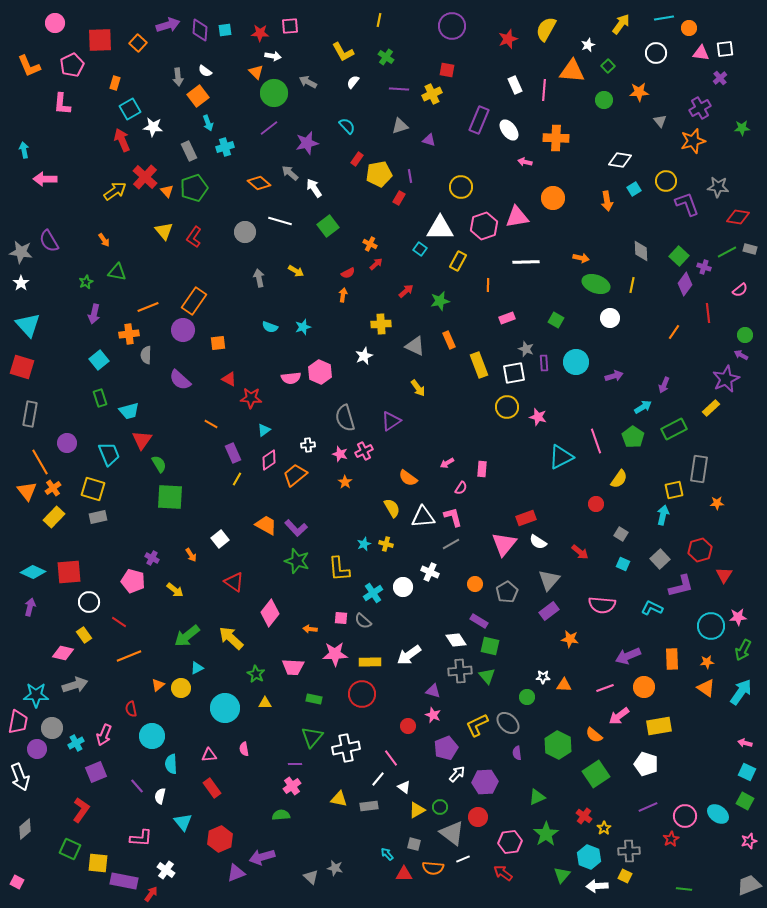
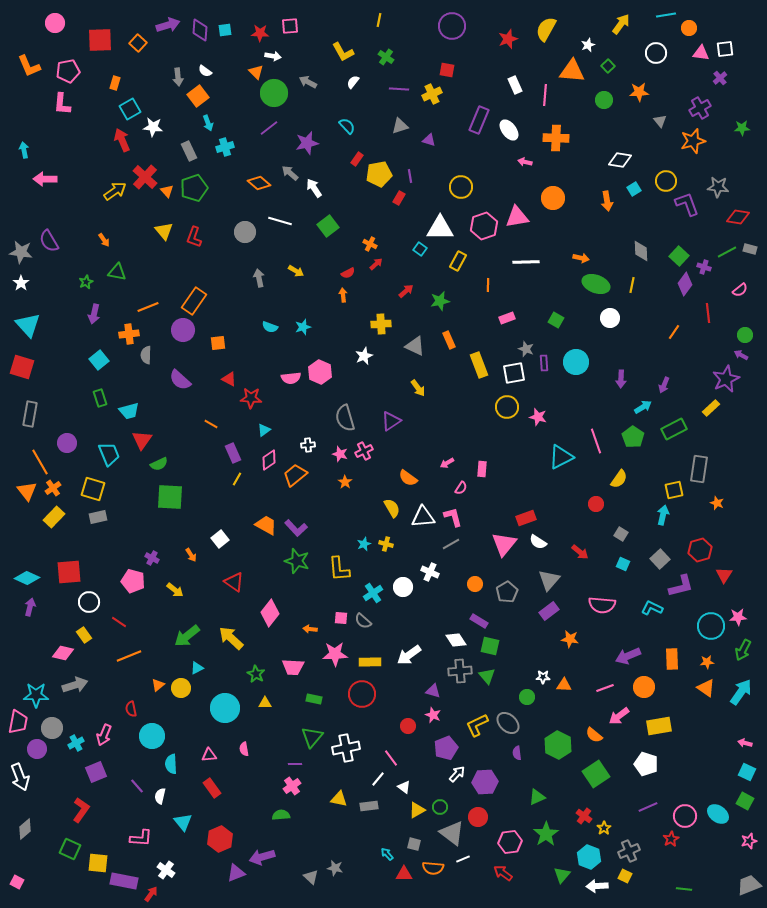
cyan line at (664, 18): moved 2 px right, 3 px up
pink pentagon at (72, 65): moved 4 px left, 6 px down; rotated 15 degrees clockwise
pink line at (544, 90): moved 1 px right, 5 px down
red L-shape at (194, 237): rotated 15 degrees counterclockwise
orange arrow at (343, 295): rotated 16 degrees counterclockwise
purple arrow at (614, 376): moved 7 px right, 3 px down; rotated 108 degrees clockwise
green semicircle at (159, 464): rotated 96 degrees clockwise
orange star at (717, 503): rotated 24 degrees clockwise
cyan diamond at (33, 572): moved 6 px left, 6 px down
gray cross at (629, 851): rotated 20 degrees counterclockwise
